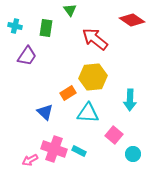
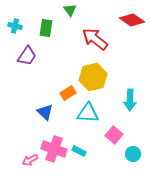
yellow hexagon: rotated 8 degrees counterclockwise
